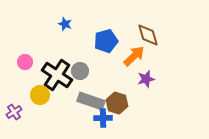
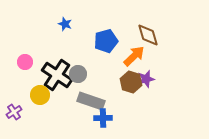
gray circle: moved 2 px left, 3 px down
brown hexagon: moved 14 px right, 21 px up
